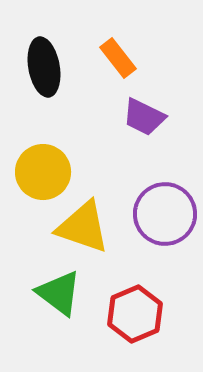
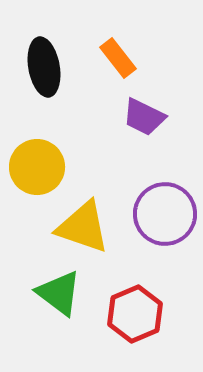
yellow circle: moved 6 px left, 5 px up
